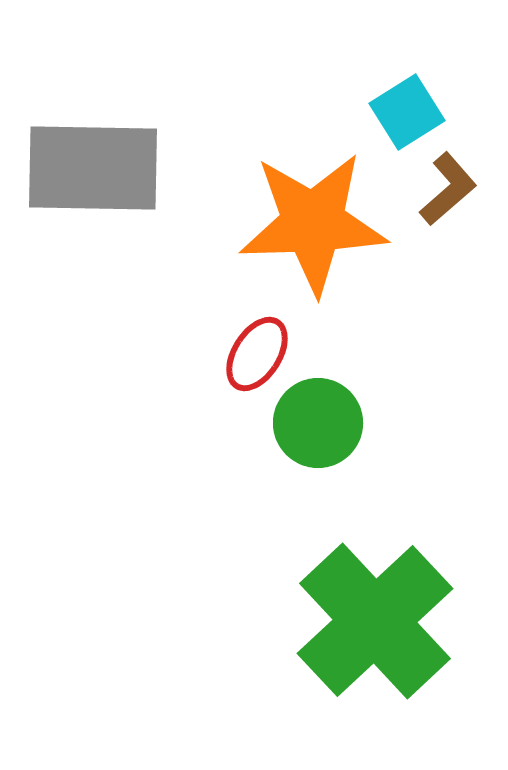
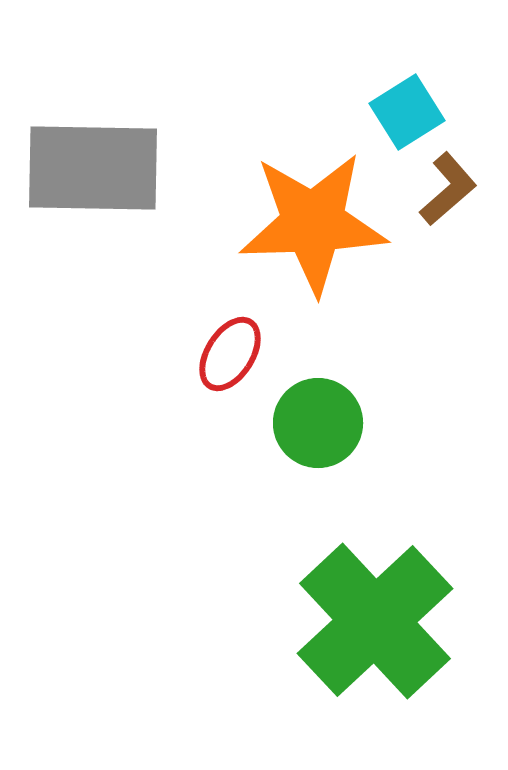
red ellipse: moved 27 px left
